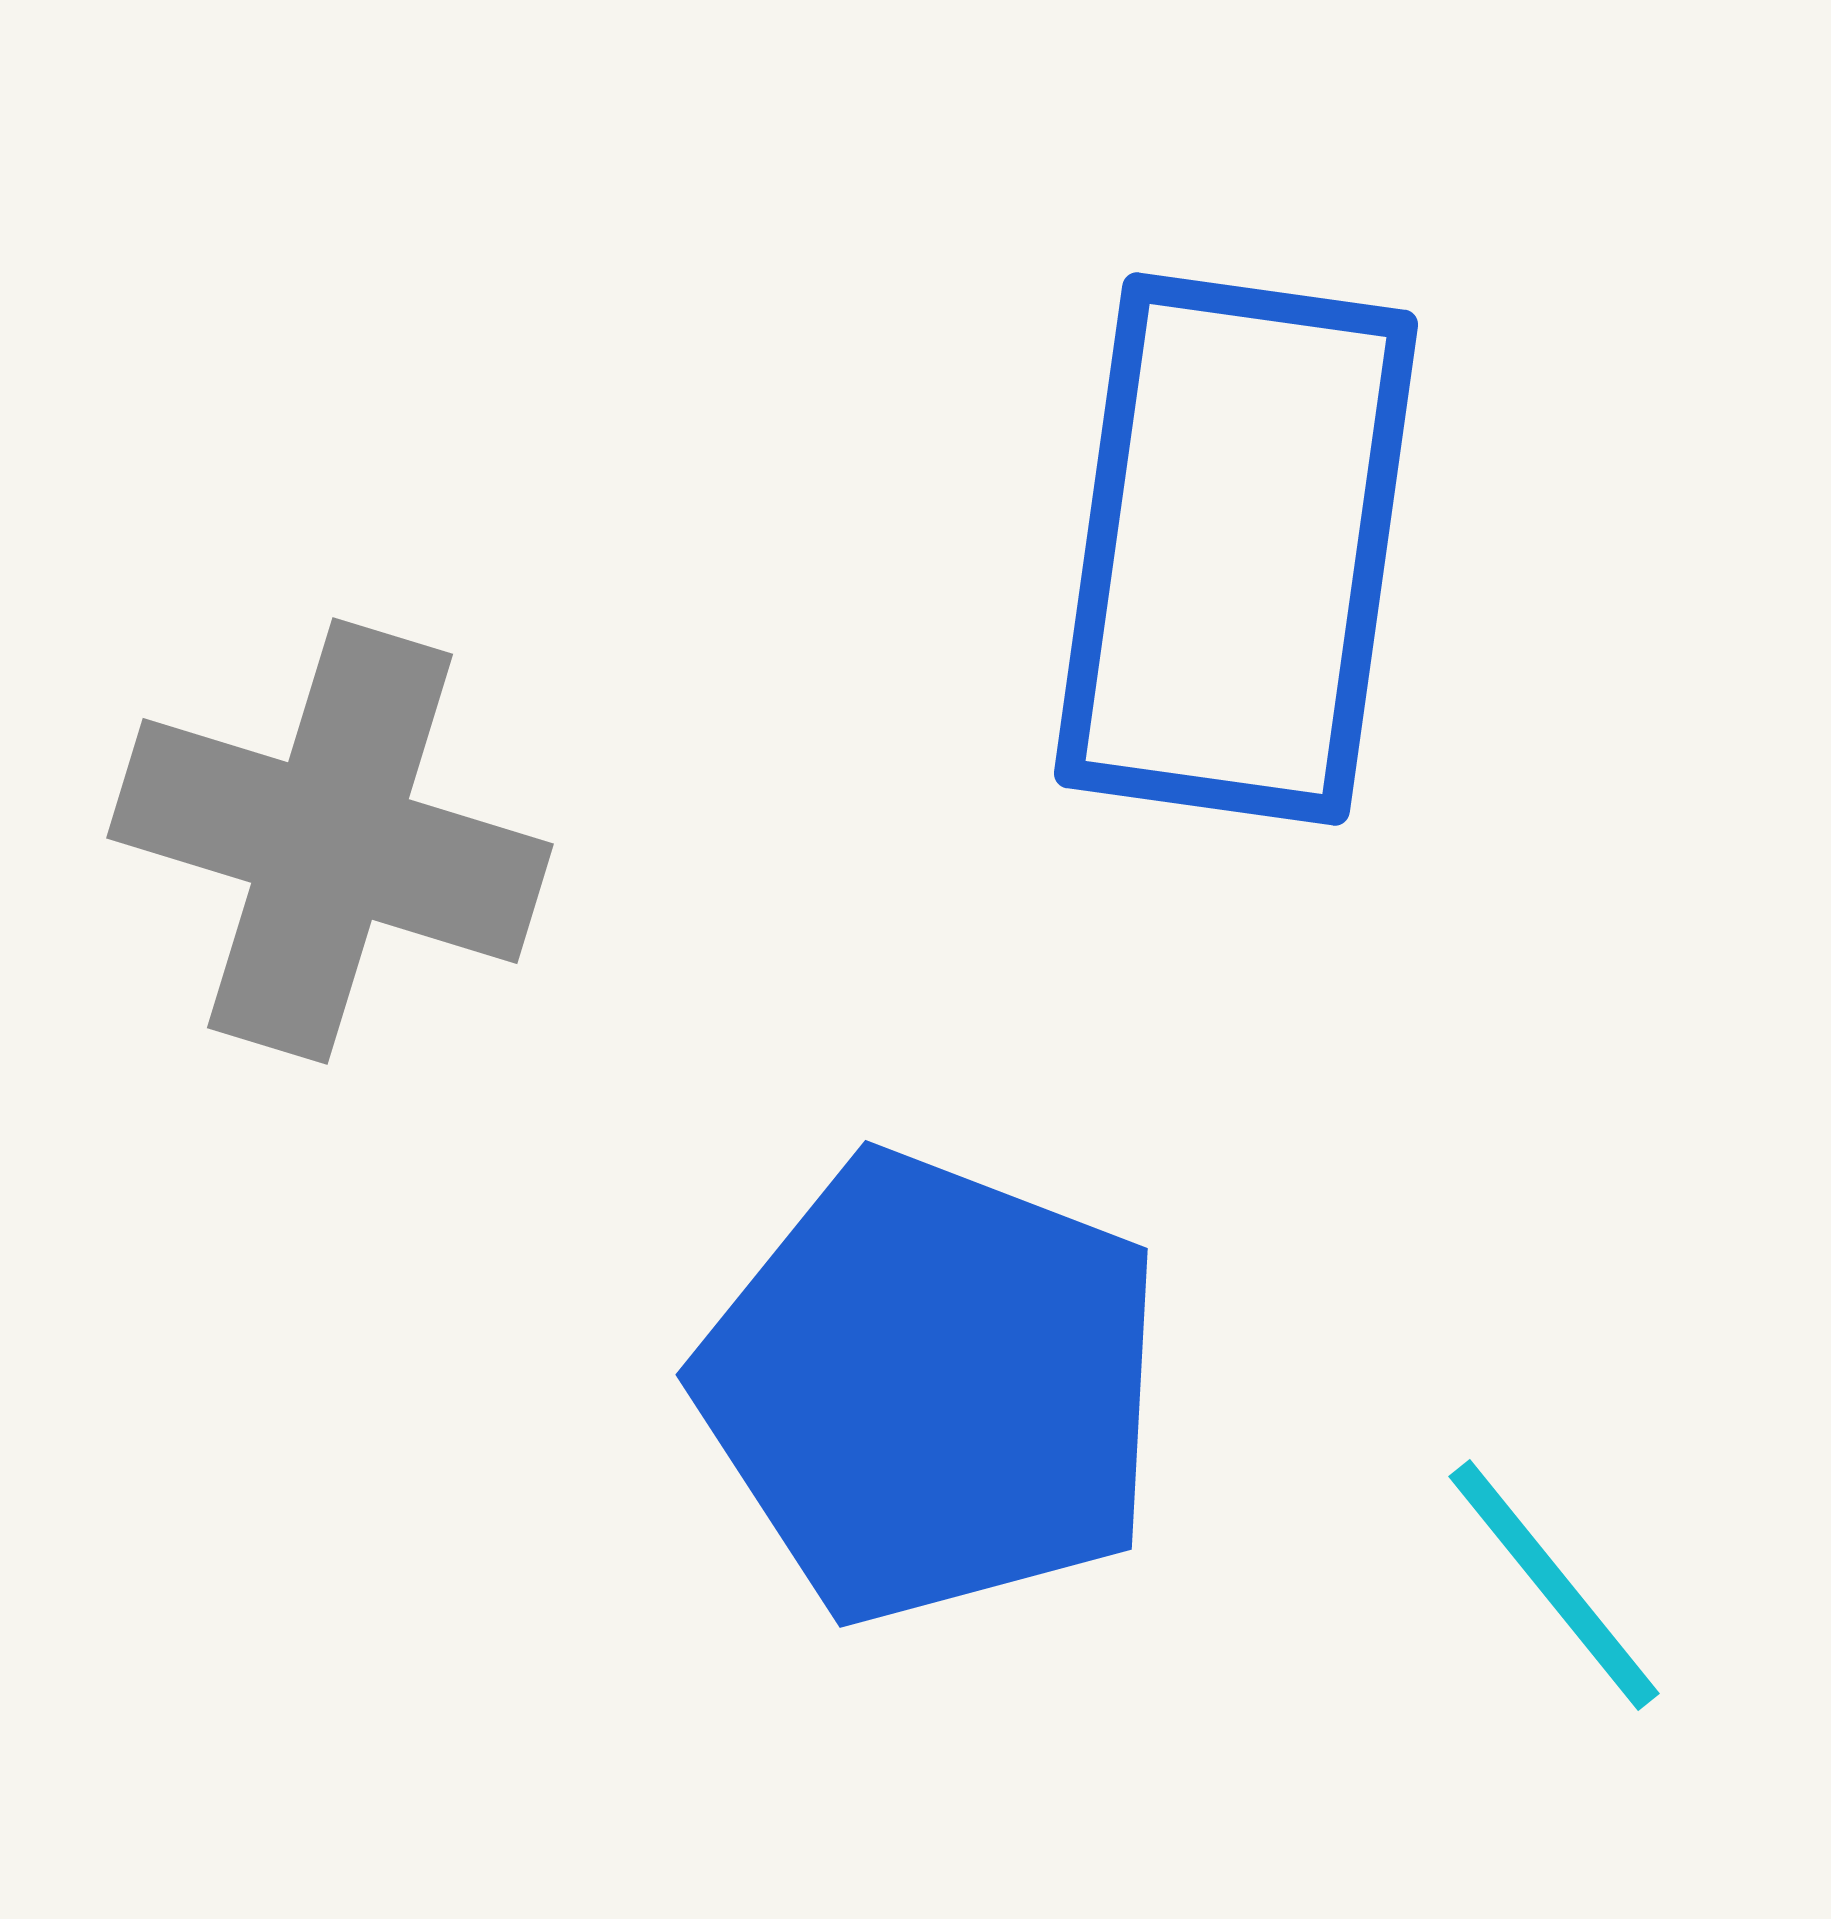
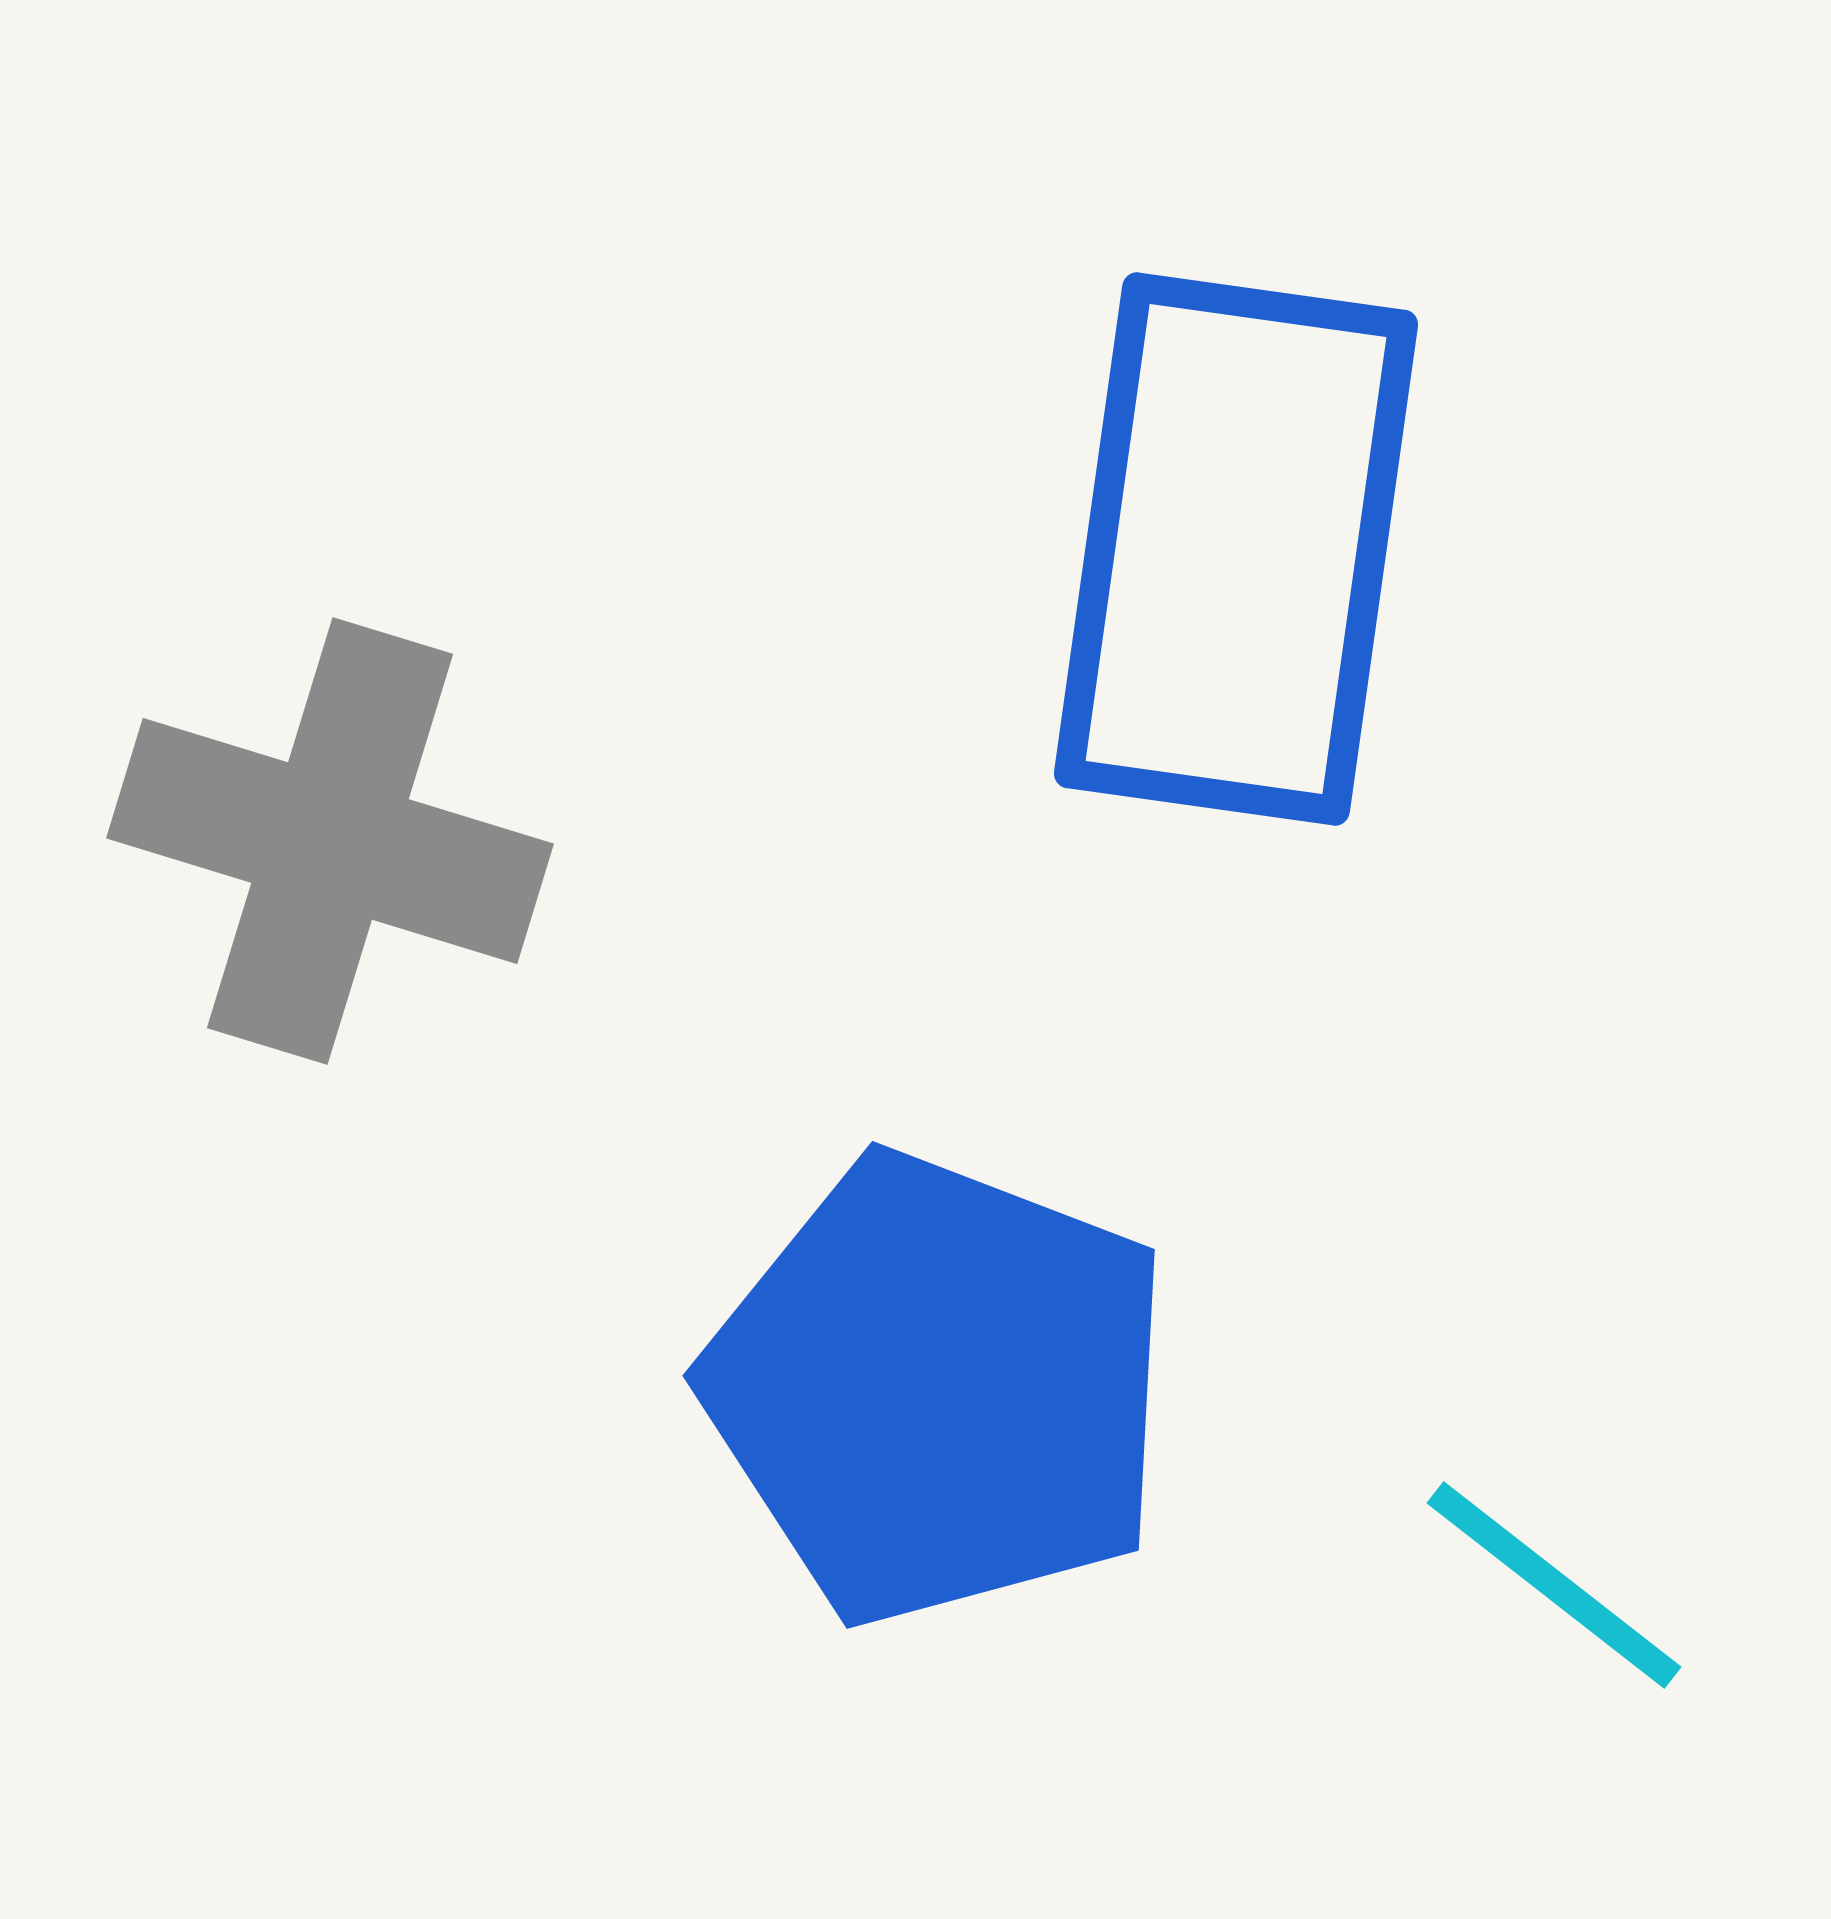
blue pentagon: moved 7 px right, 1 px down
cyan line: rotated 13 degrees counterclockwise
